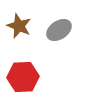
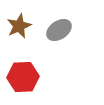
brown star: rotated 25 degrees clockwise
